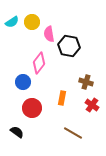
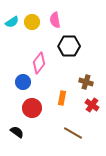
pink semicircle: moved 6 px right, 14 px up
black hexagon: rotated 10 degrees counterclockwise
